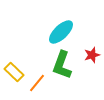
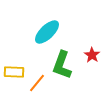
cyan ellipse: moved 14 px left
red star: rotated 21 degrees counterclockwise
yellow rectangle: rotated 42 degrees counterclockwise
